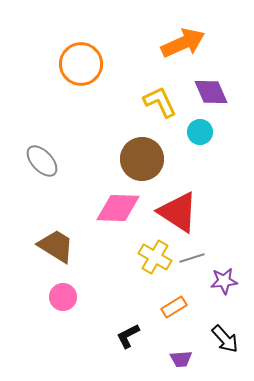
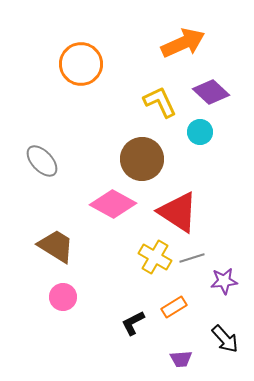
purple diamond: rotated 24 degrees counterclockwise
pink diamond: moved 5 px left, 4 px up; rotated 27 degrees clockwise
black L-shape: moved 5 px right, 13 px up
